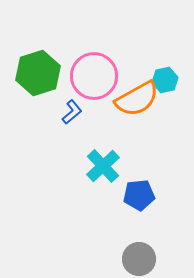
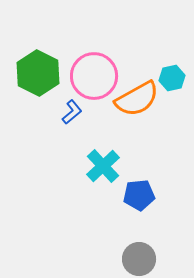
green hexagon: rotated 15 degrees counterclockwise
cyan hexagon: moved 7 px right, 2 px up
